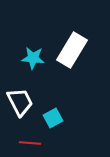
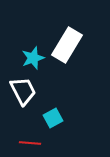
white rectangle: moved 5 px left, 5 px up
cyan star: rotated 25 degrees counterclockwise
white trapezoid: moved 3 px right, 11 px up
